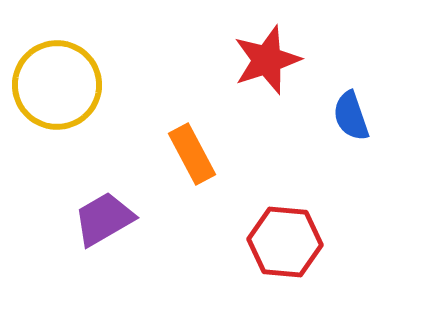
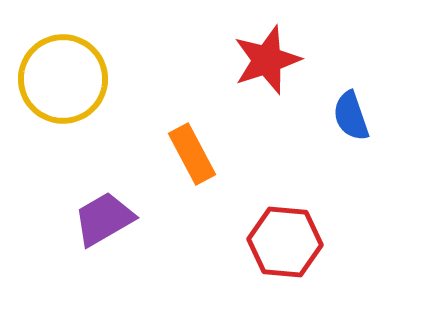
yellow circle: moved 6 px right, 6 px up
